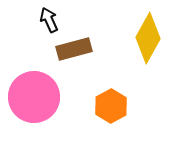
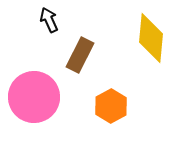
yellow diamond: moved 3 px right; rotated 24 degrees counterclockwise
brown rectangle: moved 6 px right, 6 px down; rotated 48 degrees counterclockwise
